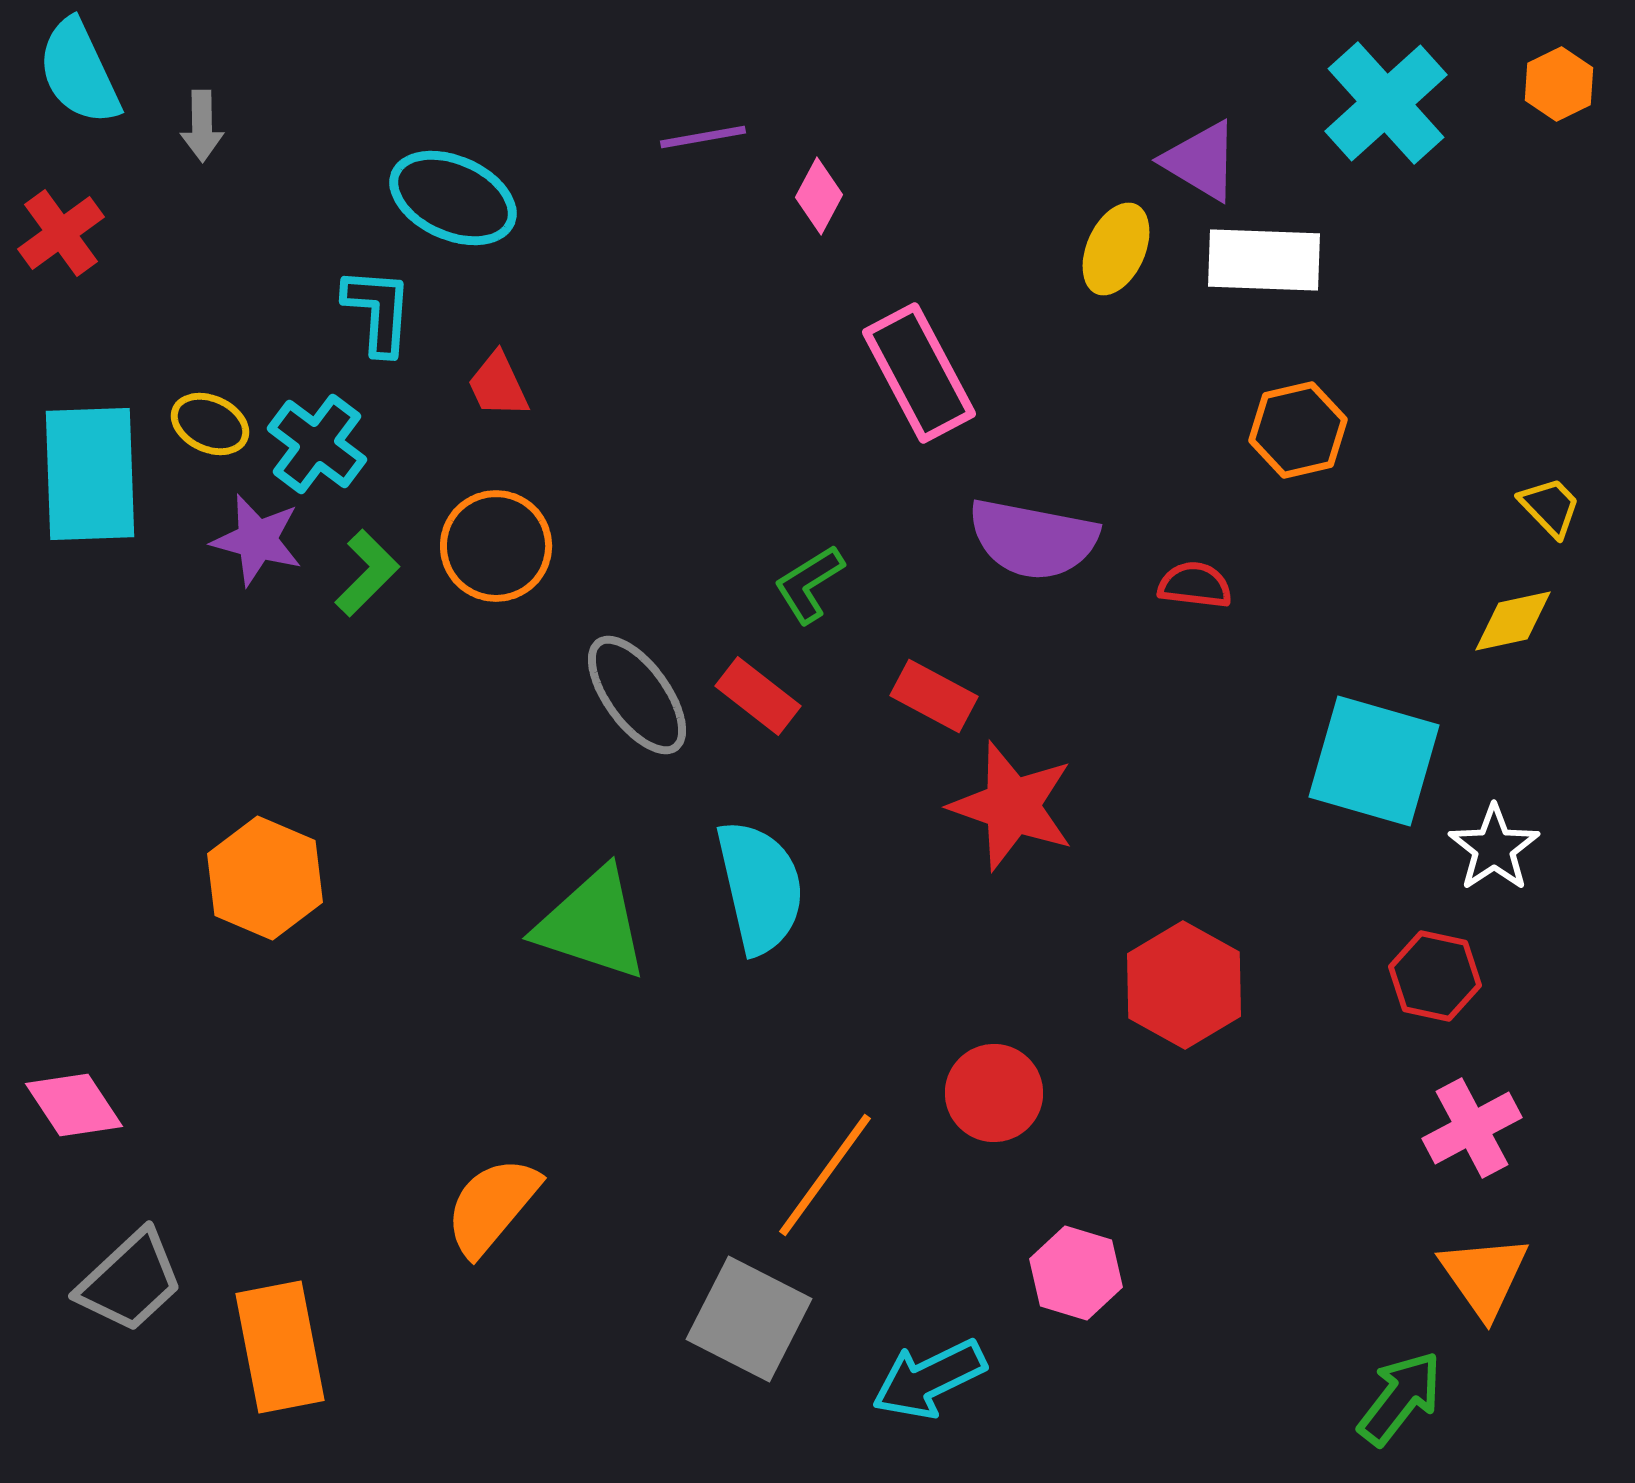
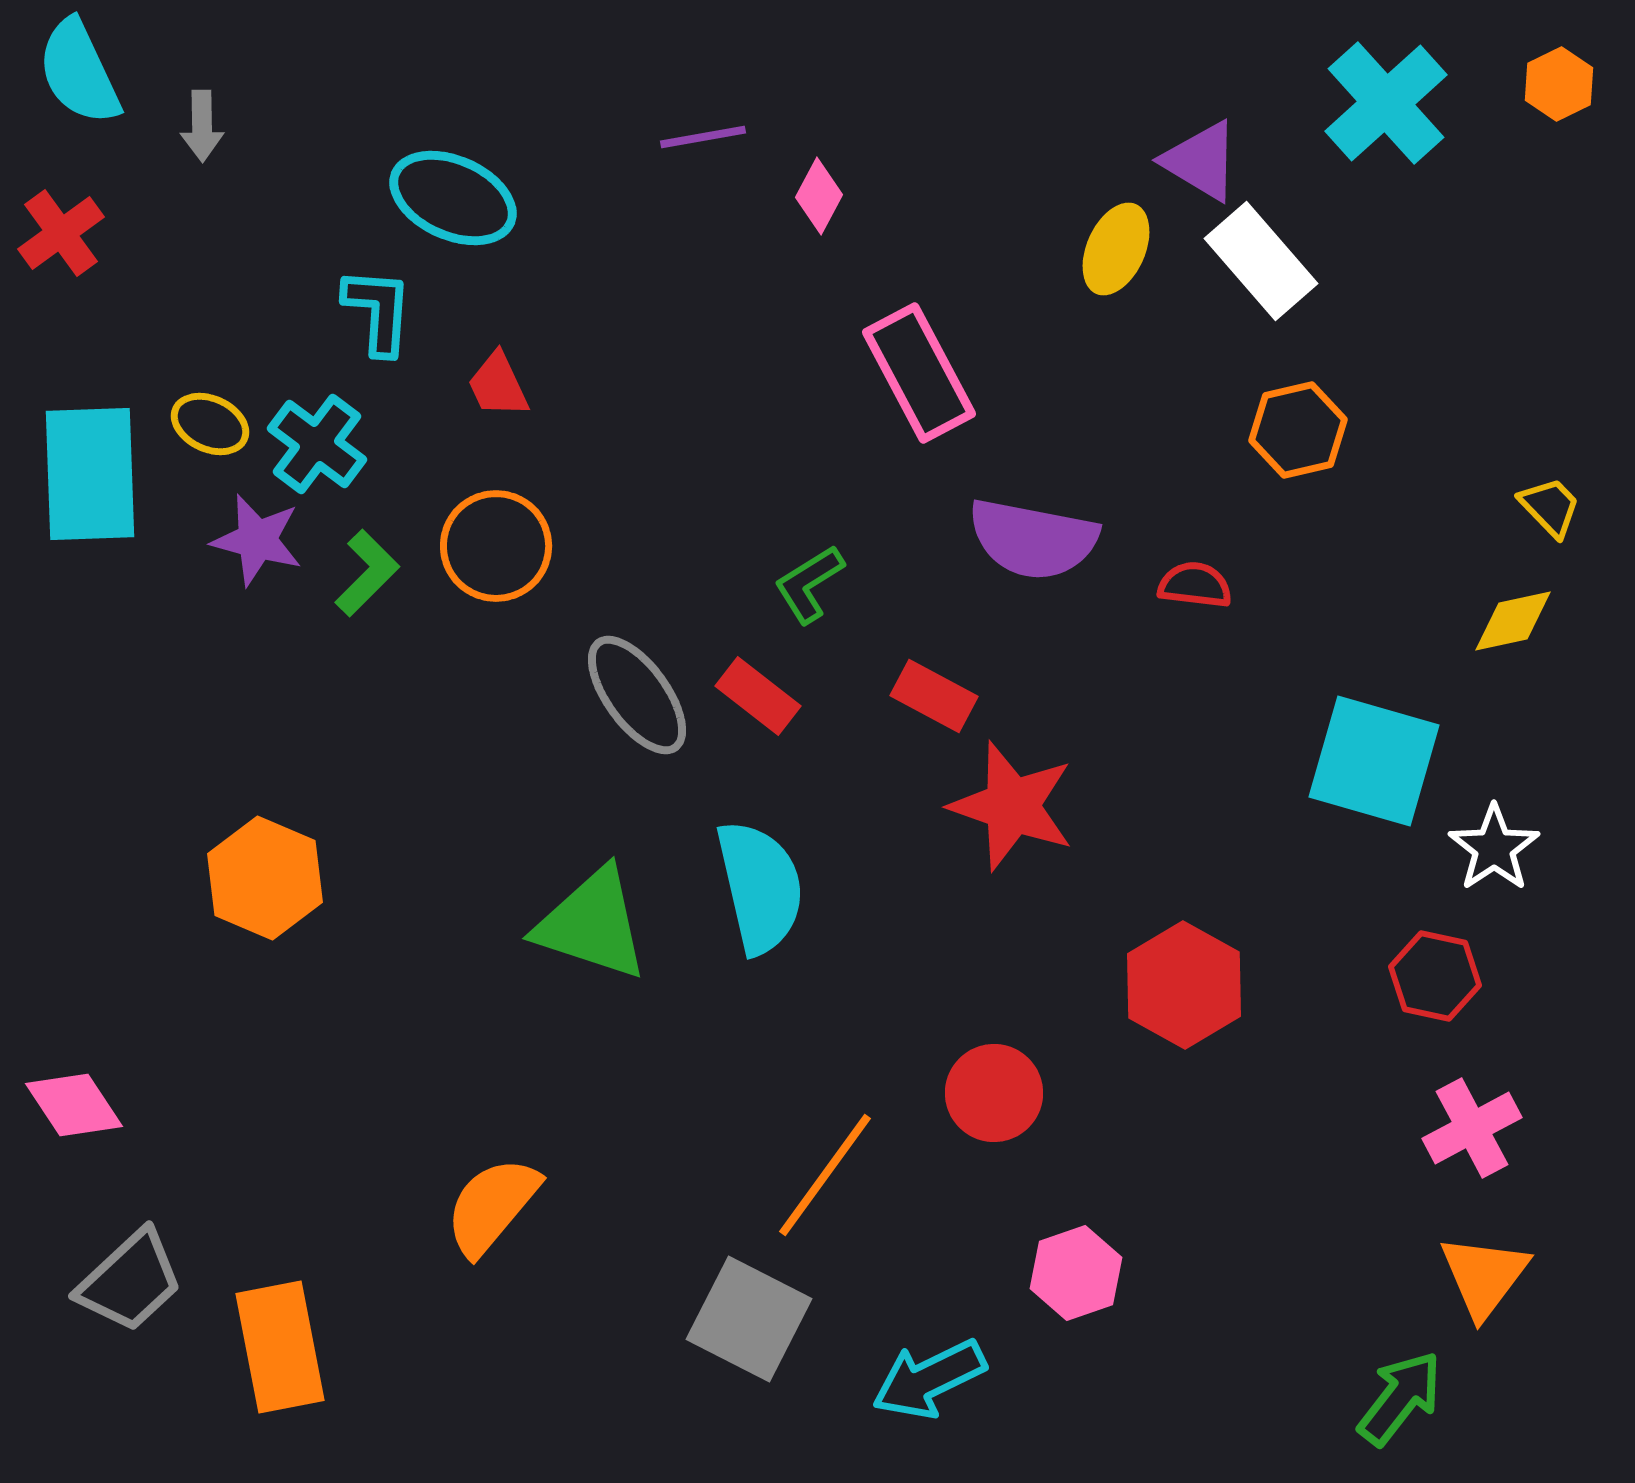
white rectangle at (1264, 260): moved 3 px left, 1 px down; rotated 47 degrees clockwise
pink hexagon at (1076, 1273): rotated 24 degrees clockwise
orange triangle at (1484, 1276): rotated 12 degrees clockwise
